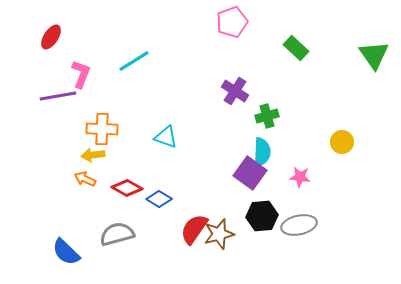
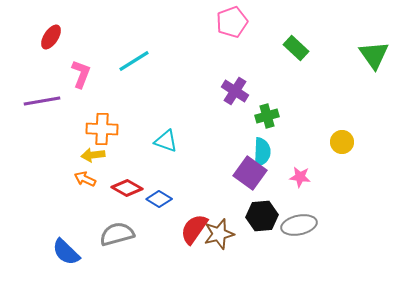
purple line: moved 16 px left, 5 px down
cyan triangle: moved 4 px down
